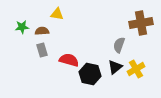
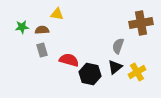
brown semicircle: moved 1 px up
gray semicircle: moved 1 px left, 1 px down
yellow cross: moved 1 px right, 3 px down
